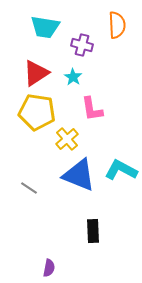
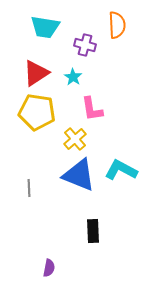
purple cross: moved 3 px right
yellow cross: moved 8 px right
gray line: rotated 54 degrees clockwise
